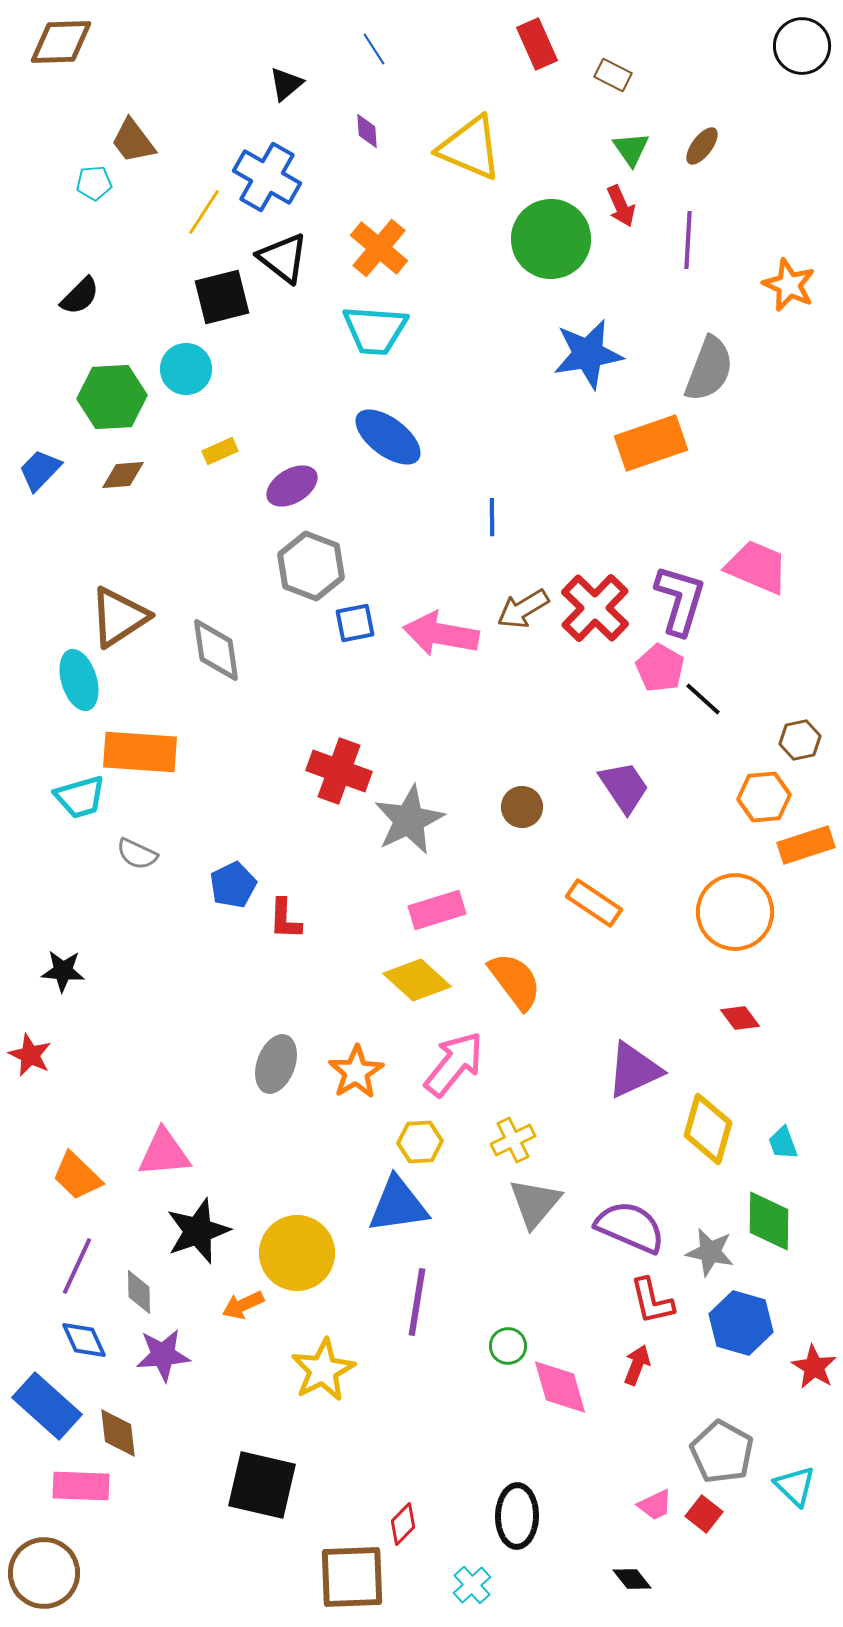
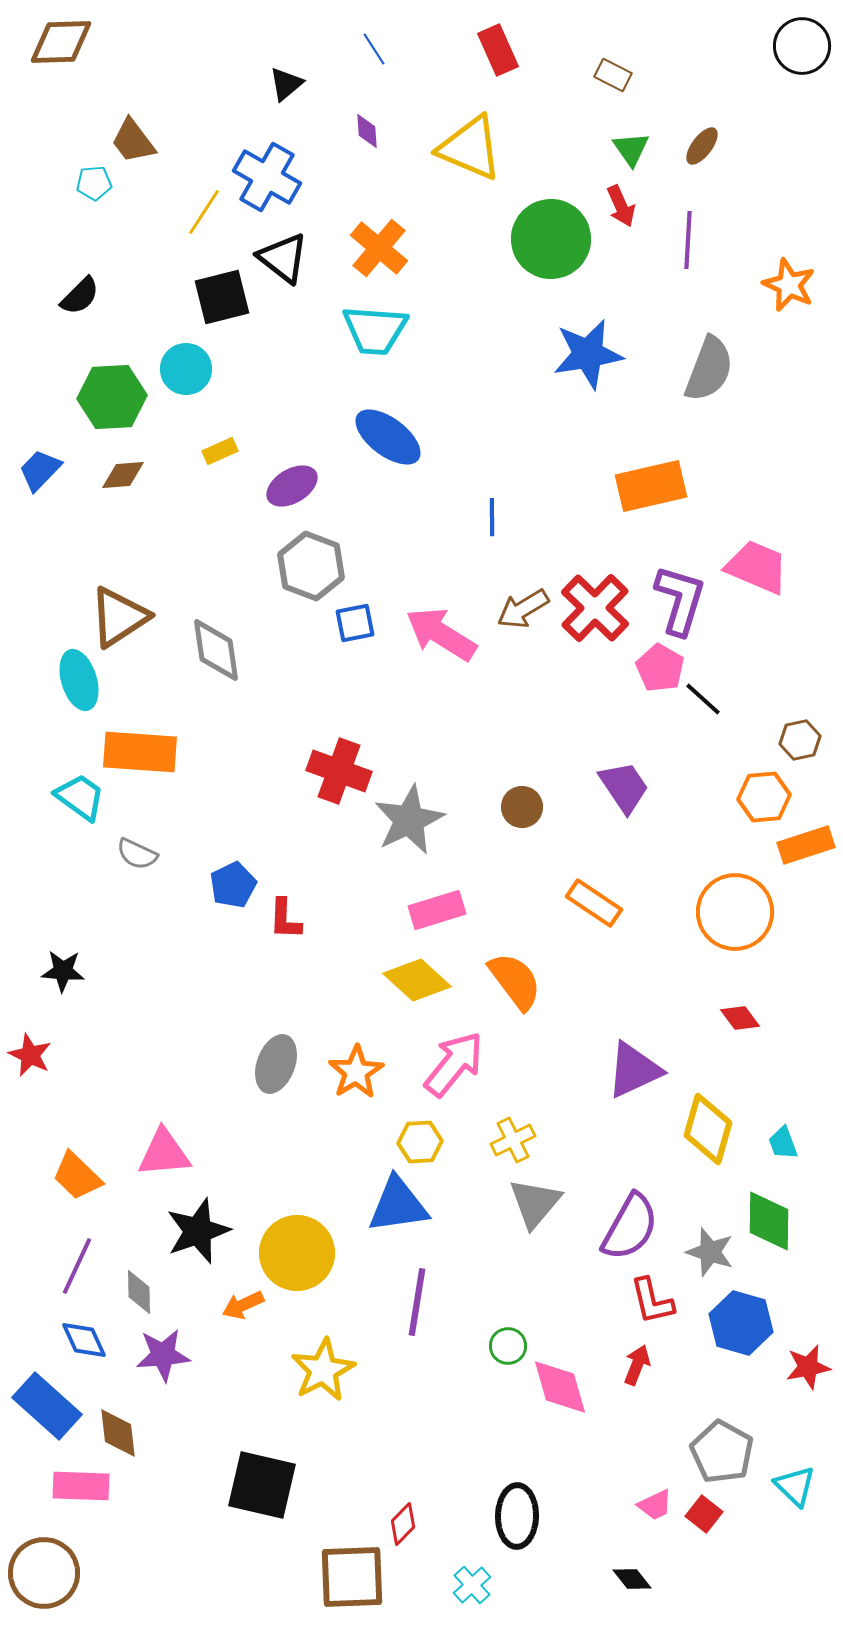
red rectangle at (537, 44): moved 39 px left, 6 px down
orange rectangle at (651, 443): moved 43 px down; rotated 6 degrees clockwise
pink arrow at (441, 634): rotated 22 degrees clockwise
cyan trapezoid at (80, 797): rotated 128 degrees counterclockwise
purple semicircle at (630, 1227): rotated 96 degrees clockwise
gray star at (710, 1252): rotated 6 degrees clockwise
red star at (814, 1367): moved 6 px left; rotated 30 degrees clockwise
